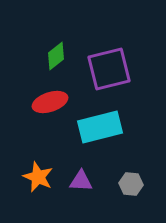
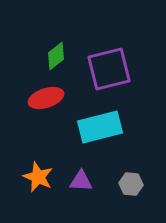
red ellipse: moved 4 px left, 4 px up
